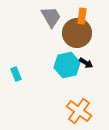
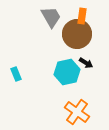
brown circle: moved 1 px down
cyan hexagon: moved 7 px down
orange cross: moved 2 px left, 1 px down
